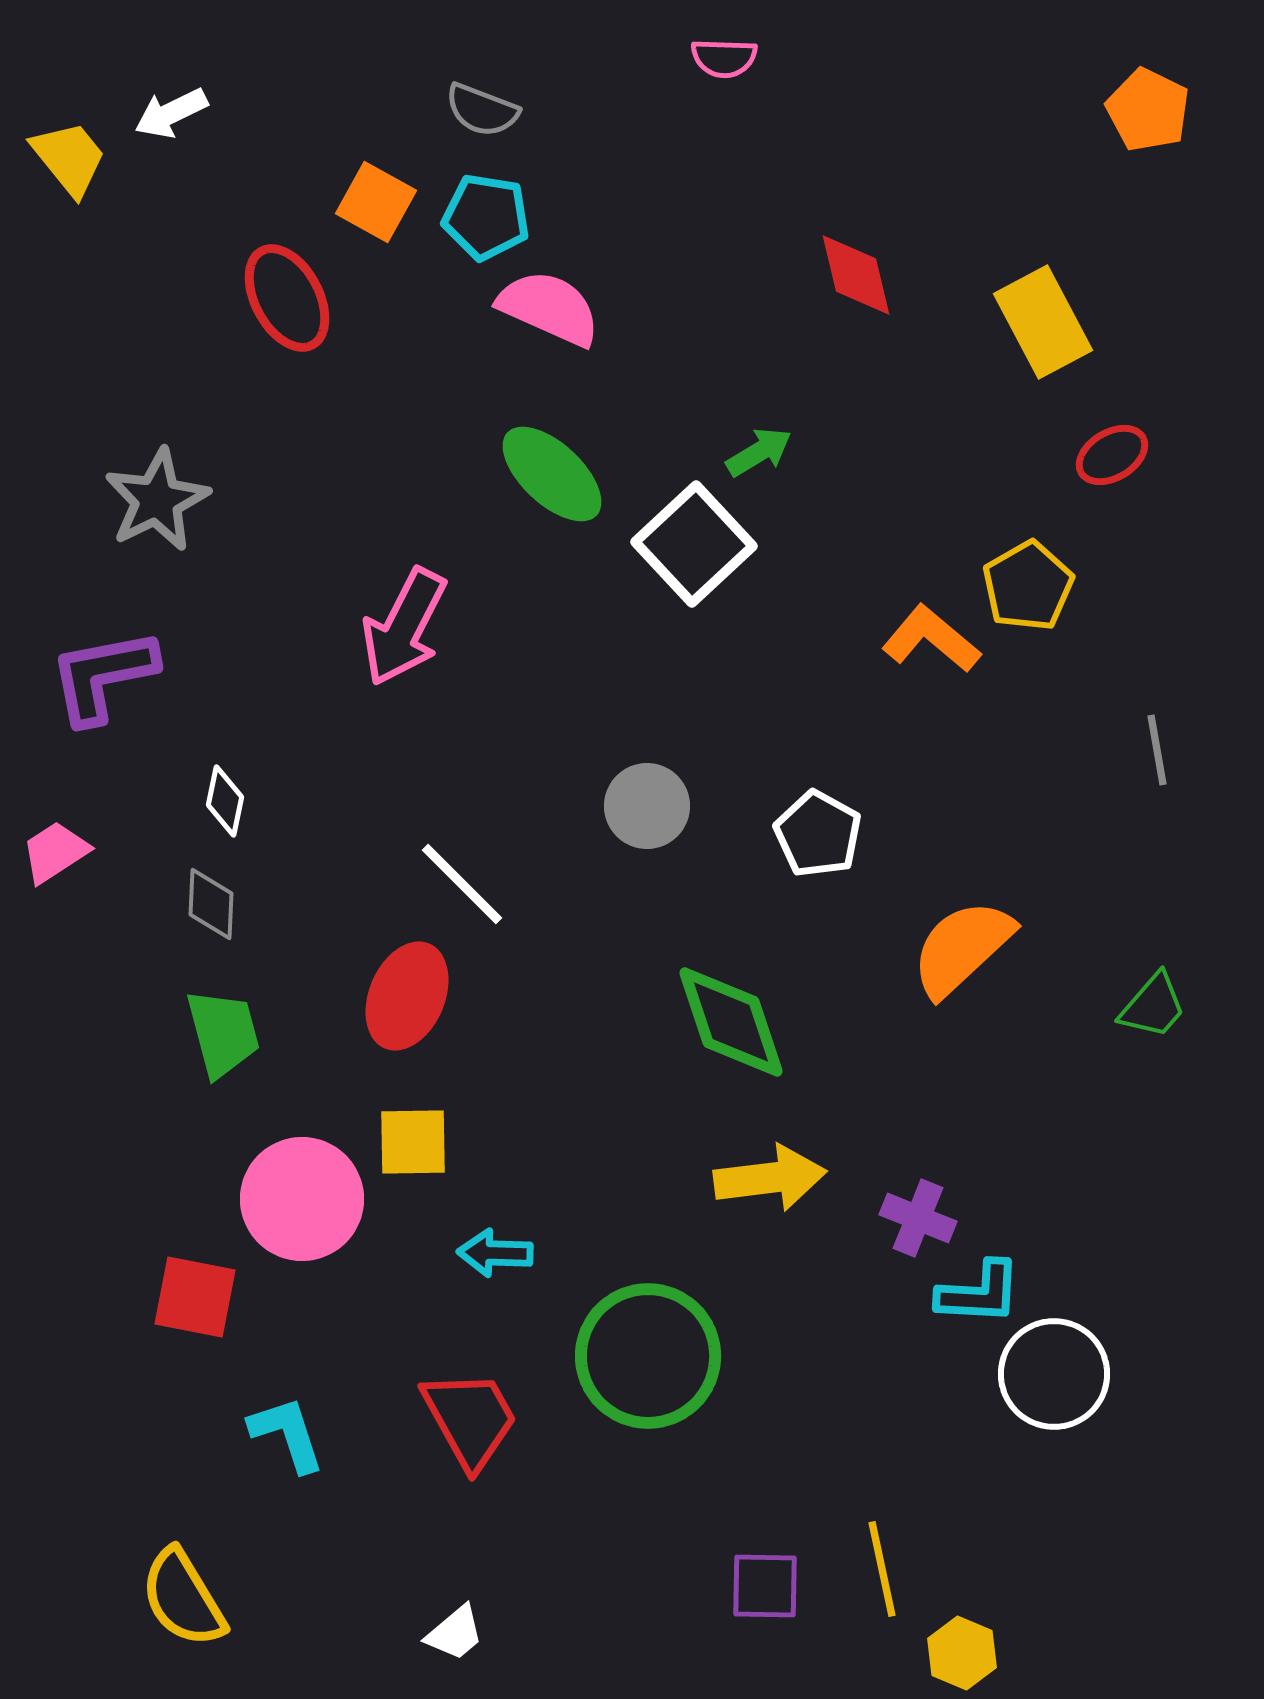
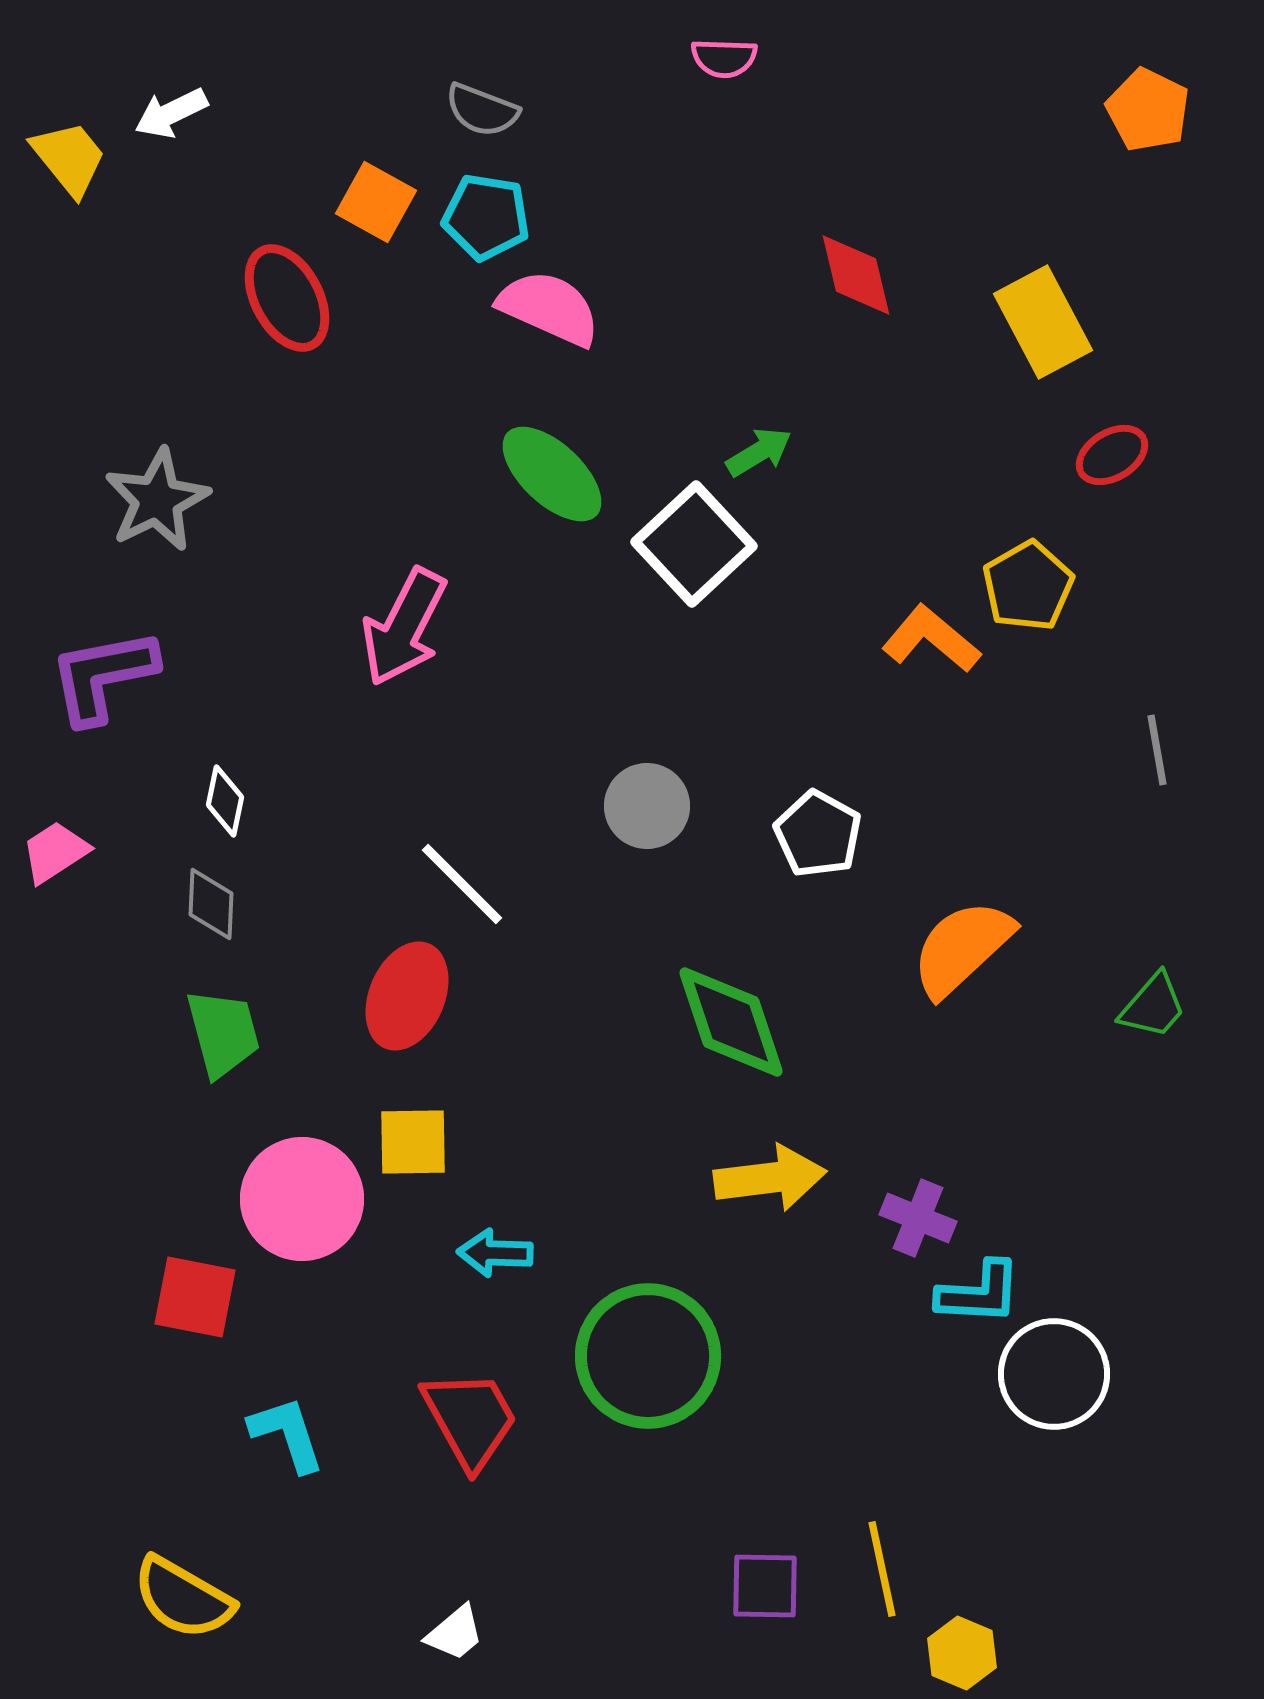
yellow semicircle at (183, 1598): rotated 29 degrees counterclockwise
